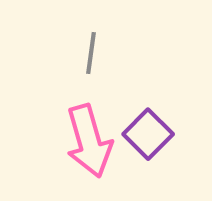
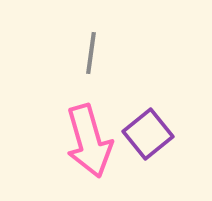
purple square: rotated 6 degrees clockwise
